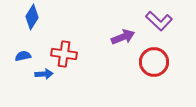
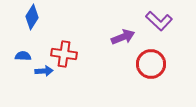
blue semicircle: rotated 14 degrees clockwise
red circle: moved 3 px left, 2 px down
blue arrow: moved 3 px up
